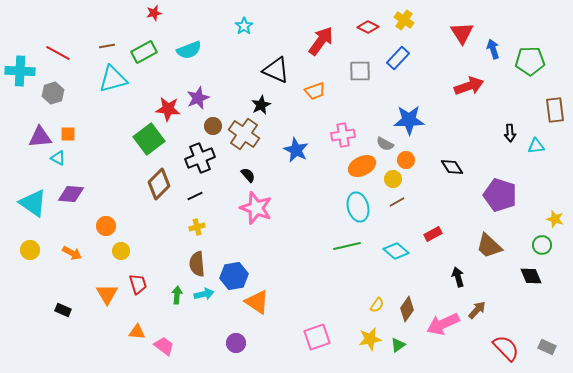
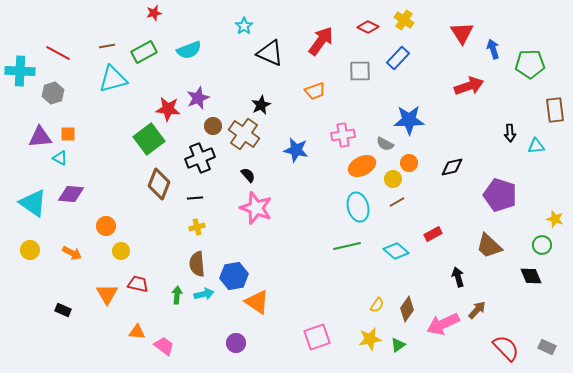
green pentagon at (530, 61): moved 3 px down
black triangle at (276, 70): moved 6 px left, 17 px up
blue star at (296, 150): rotated 15 degrees counterclockwise
cyan triangle at (58, 158): moved 2 px right
orange circle at (406, 160): moved 3 px right, 3 px down
black diamond at (452, 167): rotated 70 degrees counterclockwise
brown diamond at (159, 184): rotated 24 degrees counterclockwise
black line at (195, 196): moved 2 px down; rotated 21 degrees clockwise
red trapezoid at (138, 284): rotated 60 degrees counterclockwise
